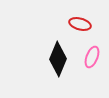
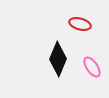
pink ellipse: moved 10 px down; rotated 55 degrees counterclockwise
